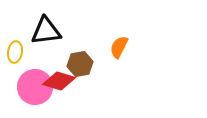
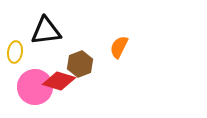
brown hexagon: rotated 10 degrees counterclockwise
